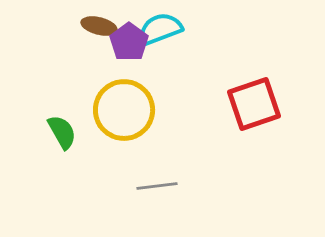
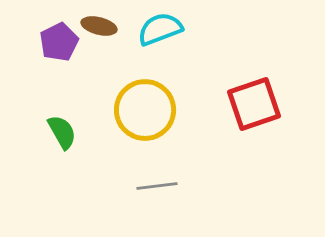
purple pentagon: moved 70 px left; rotated 9 degrees clockwise
yellow circle: moved 21 px right
